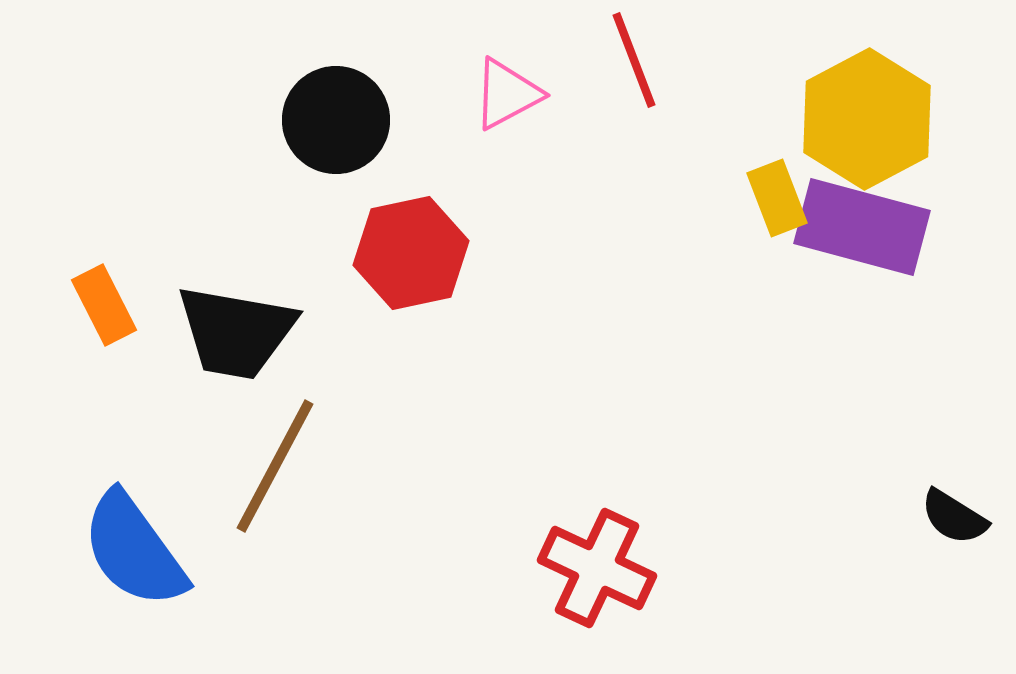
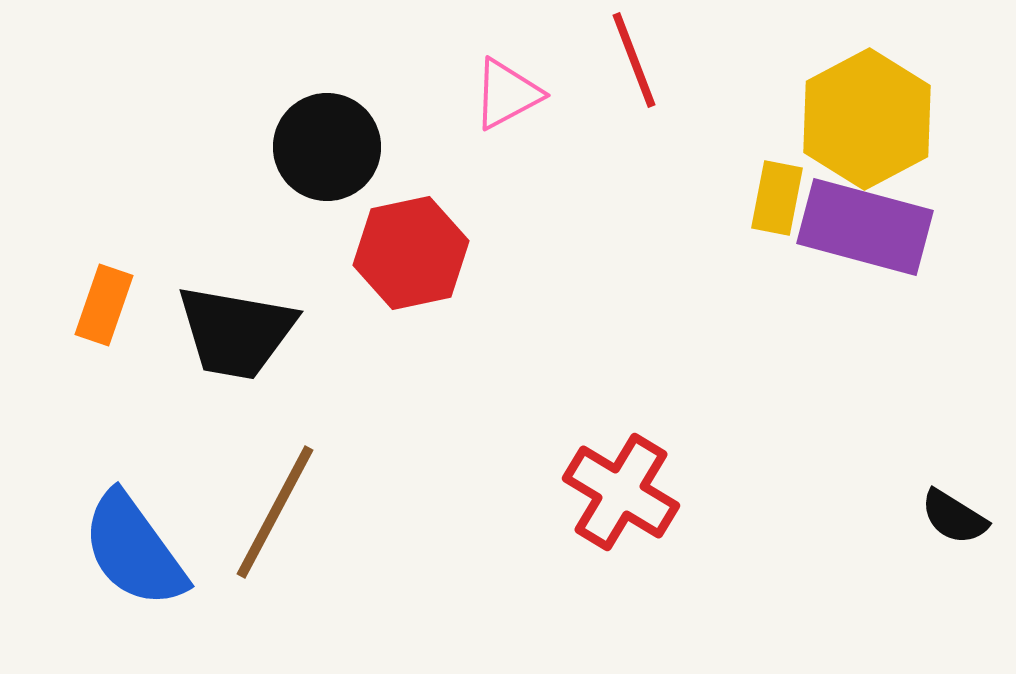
black circle: moved 9 px left, 27 px down
yellow rectangle: rotated 32 degrees clockwise
purple rectangle: moved 3 px right
orange rectangle: rotated 46 degrees clockwise
brown line: moved 46 px down
red cross: moved 24 px right, 76 px up; rotated 6 degrees clockwise
